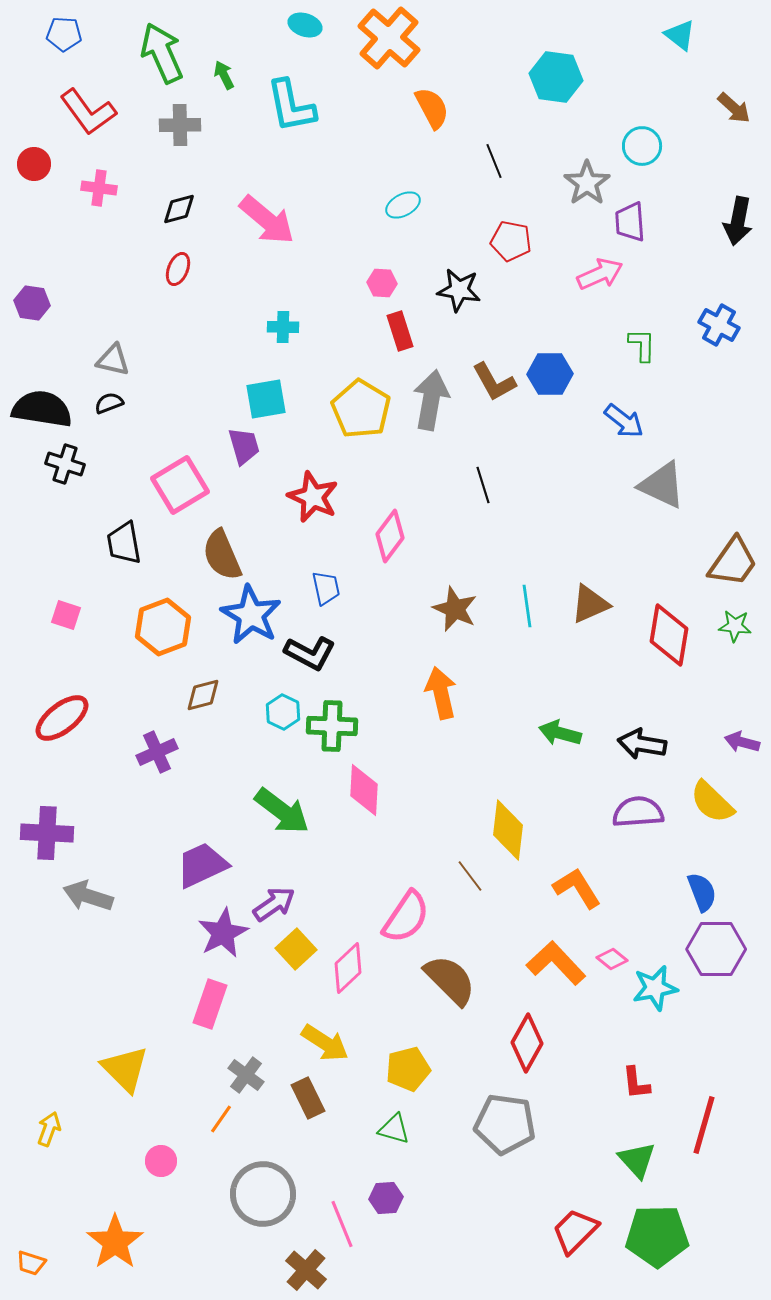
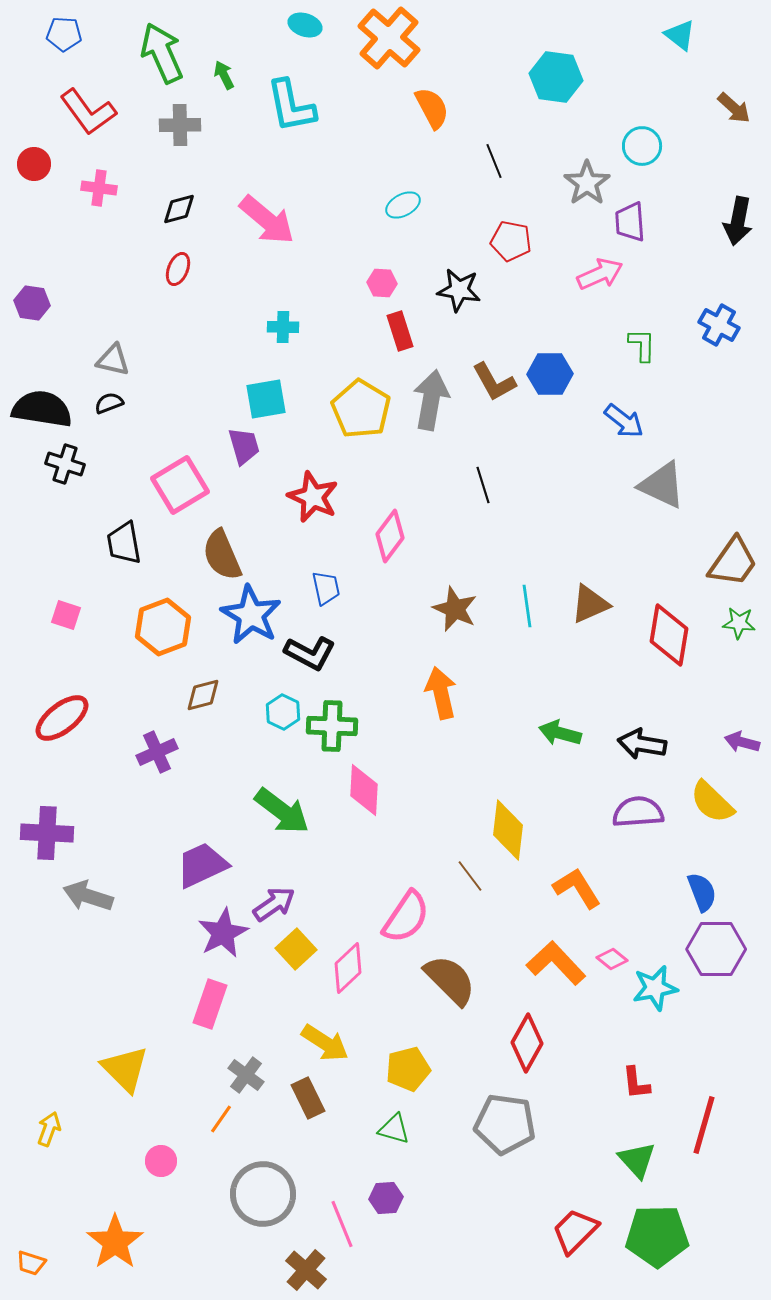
green star at (735, 626): moved 4 px right, 3 px up
